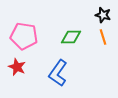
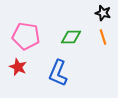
black star: moved 2 px up
pink pentagon: moved 2 px right
red star: moved 1 px right
blue L-shape: rotated 12 degrees counterclockwise
